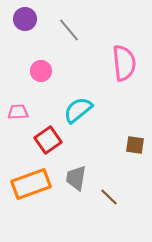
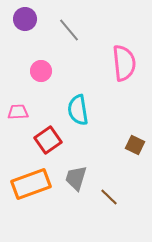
cyan semicircle: rotated 60 degrees counterclockwise
brown square: rotated 18 degrees clockwise
gray trapezoid: rotated 8 degrees clockwise
